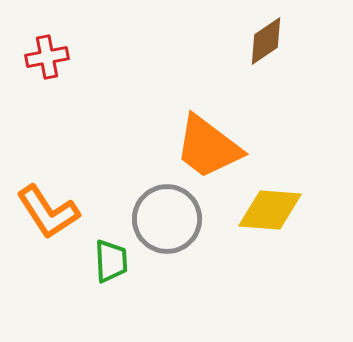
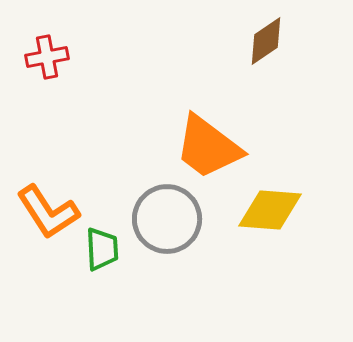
green trapezoid: moved 9 px left, 12 px up
